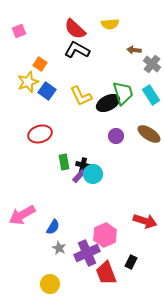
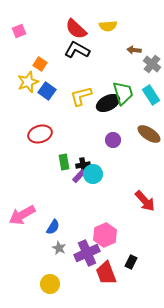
yellow semicircle: moved 2 px left, 2 px down
red semicircle: moved 1 px right
yellow L-shape: rotated 100 degrees clockwise
purple circle: moved 3 px left, 4 px down
black cross: rotated 24 degrees counterclockwise
red arrow: moved 20 px up; rotated 30 degrees clockwise
